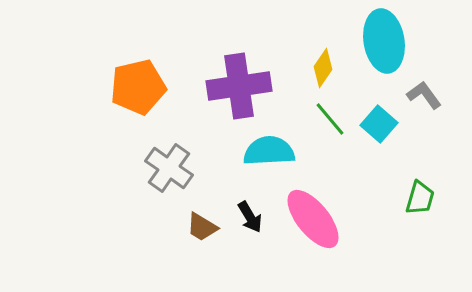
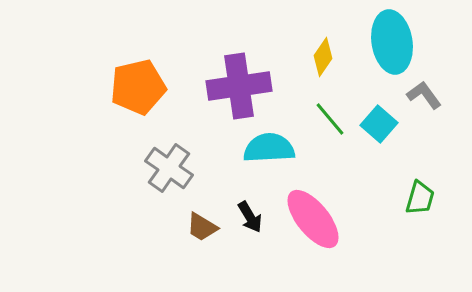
cyan ellipse: moved 8 px right, 1 px down
yellow diamond: moved 11 px up
cyan semicircle: moved 3 px up
